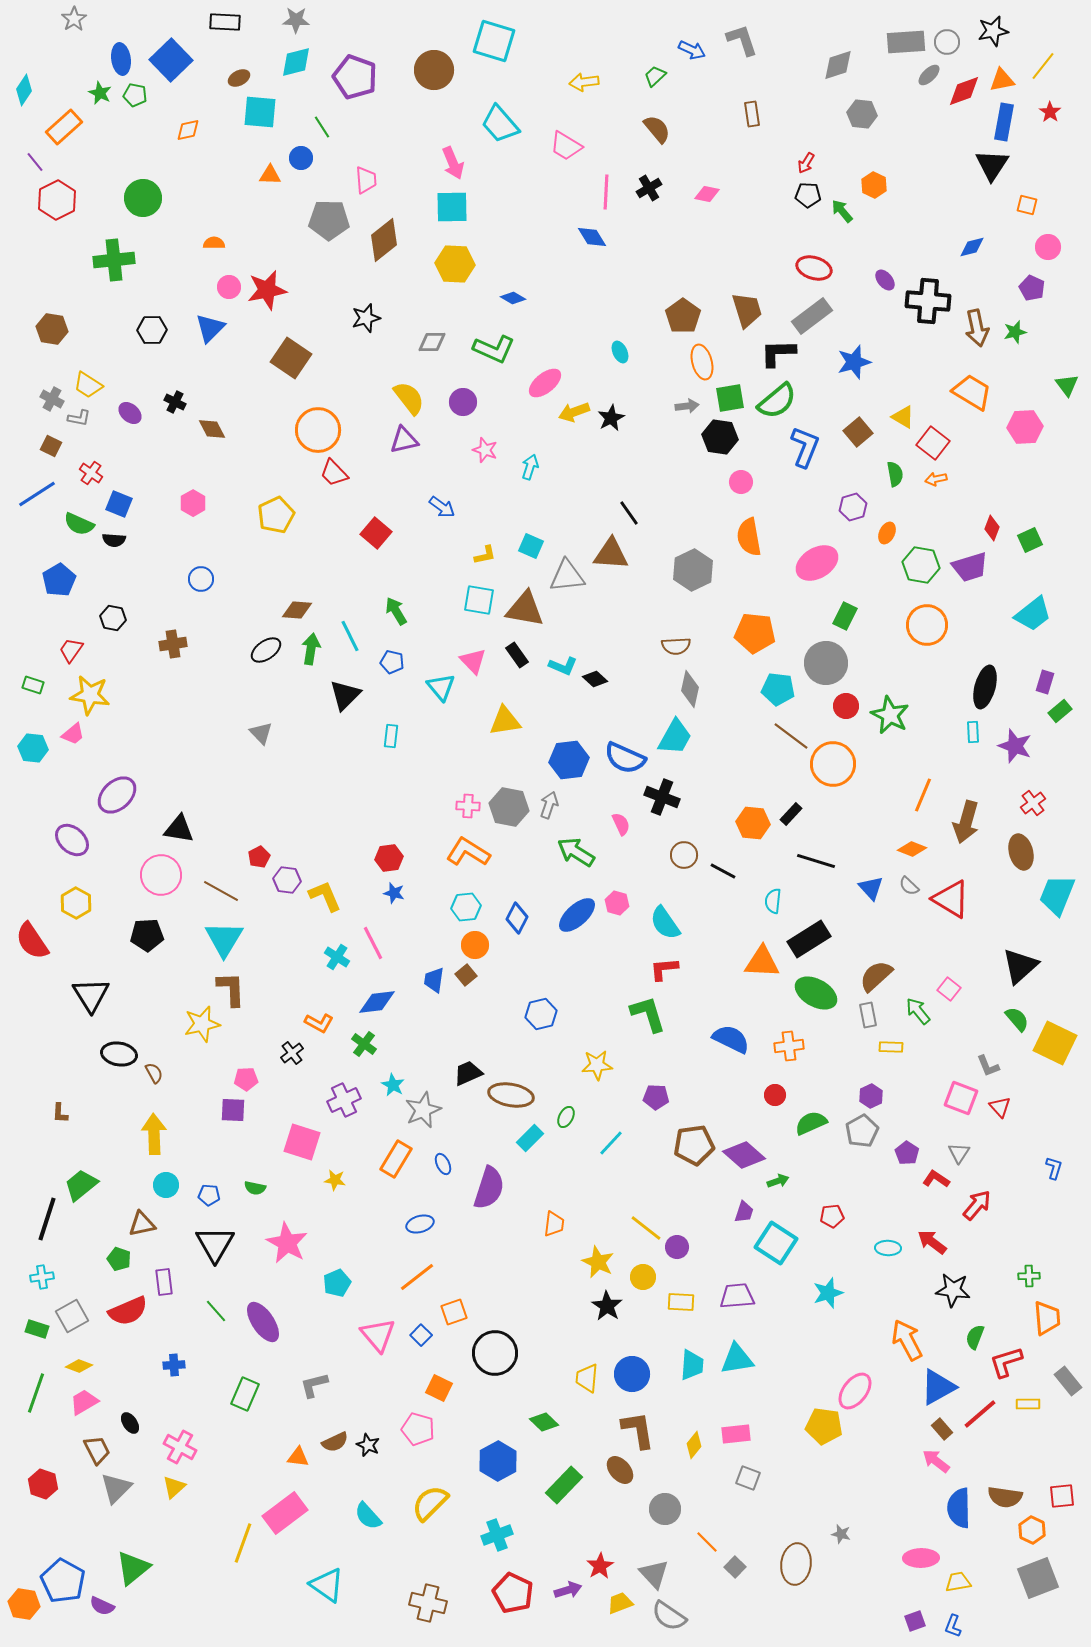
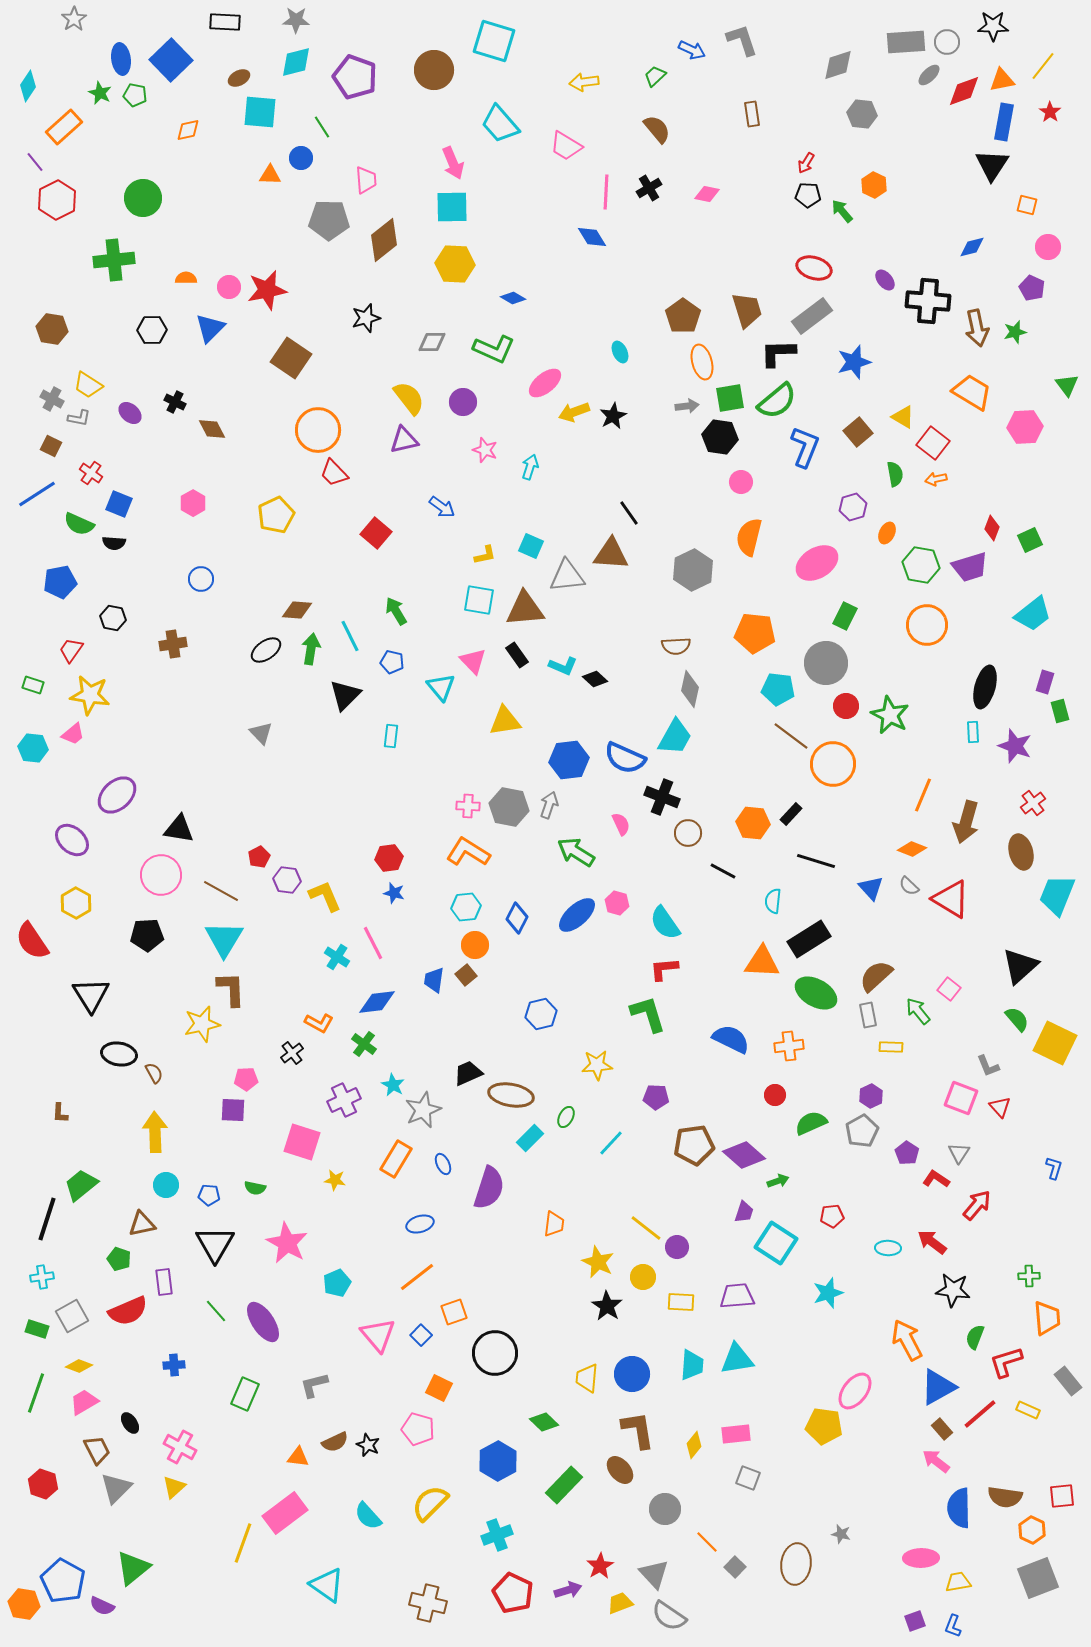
black star at (993, 31): moved 5 px up; rotated 12 degrees clockwise
cyan diamond at (24, 90): moved 4 px right, 4 px up
orange semicircle at (214, 243): moved 28 px left, 35 px down
black star at (611, 418): moved 2 px right, 2 px up
orange semicircle at (749, 537): rotated 24 degrees clockwise
black semicircle at (114, 540): moved 3 px down
blue pentagon at (59, 580): moved 1 px right, 2 px down; rotated 20 degrees clockwise
brown triangle at (525, 609): rotated 15 degrees counterclockwise
green rectangle at (1060, 711): rotated 65 degrees counterclockwise
brown circle at (684, 855): moved 4 px right, 22 px up
yellow arrow at (154, 1134): moved 1 px right, 2 px up
yellow rectangle at (1028, 1404): moved 6 px down; rotated 25 degrees clockwise
